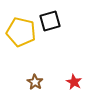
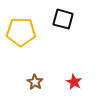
black square: moved 13 px right, 2 px up; rotated 30 degrees clockwise
yellow pentagon: rotated 12 degrees counterclockwise
